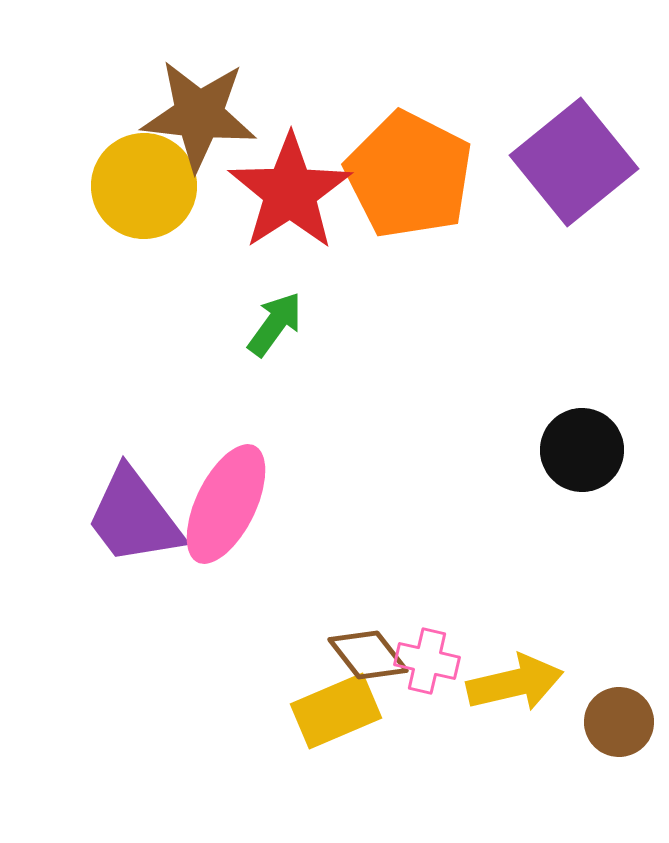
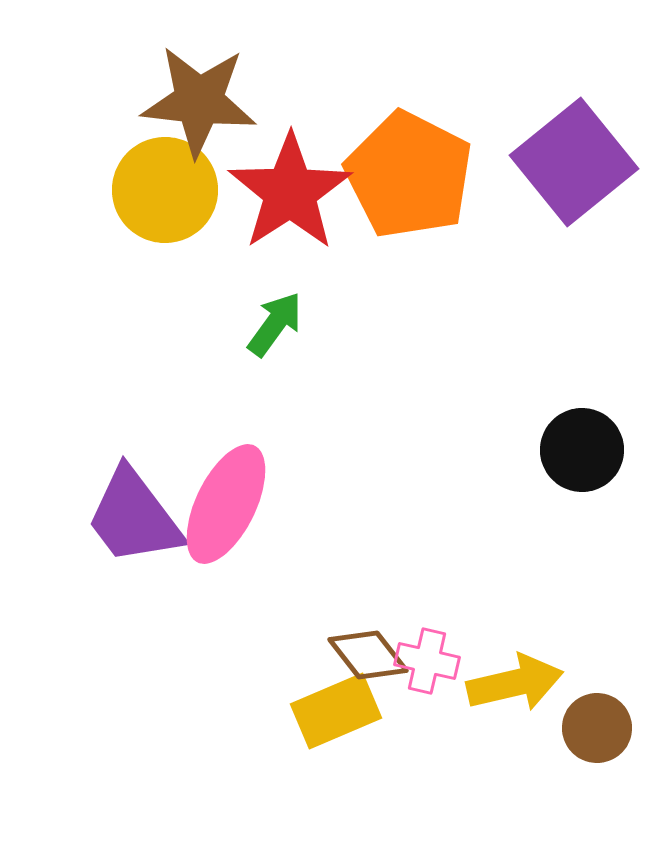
brown star: moved 14 px up
yellow circle: moved 21 px right, 4 px down
brown circle: moved 22 px left, 6 px down
